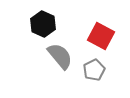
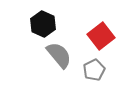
red square: rotated 24 degrees clockwise
gray semicircle: moved 1 px left, 1 px up
